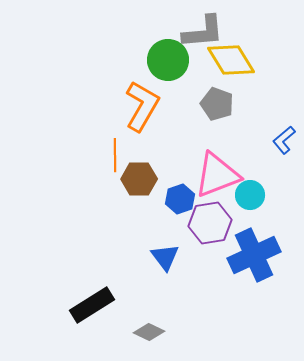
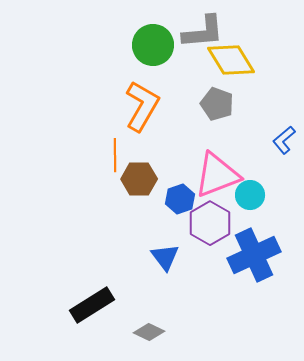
green circle: moved 15 px left, 15 px up
purple hexagon: rotated 21 degrees counterclockwise
